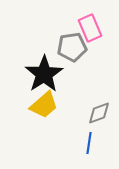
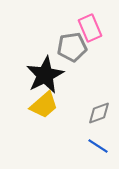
black star: moved 1 px right, 1 px down; rotated 6 degrees clockwise
blue line: moved 9 px right, 3 px down; rotated 65 degrees counterclockwise
